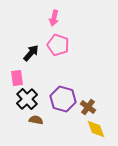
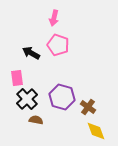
black arrow: rotated 102 degrees counterclockwise
purple hexagon: moved 1 px left, 2 px up
yellow diamond: moved 2 px down
